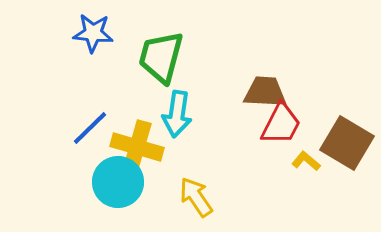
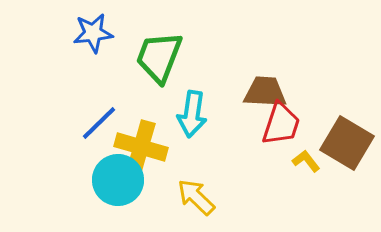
blue star: rotated 12 degrees counterclockwise
green trapezoid: moved 2 px left; rotated 6 degrees clockwise
cyan arrow: moved 15 px right
red trapezoid: rotated 9 degrees counterclockwise
blue line: moved 9 px right, 5 px up
yellow cross: moved 4 px right
yellow L-shape: rotated 12 degrees clockwise
cyan circle: moved 2 px up
yellow arrow: rotated 12 degrees counterclockwise
